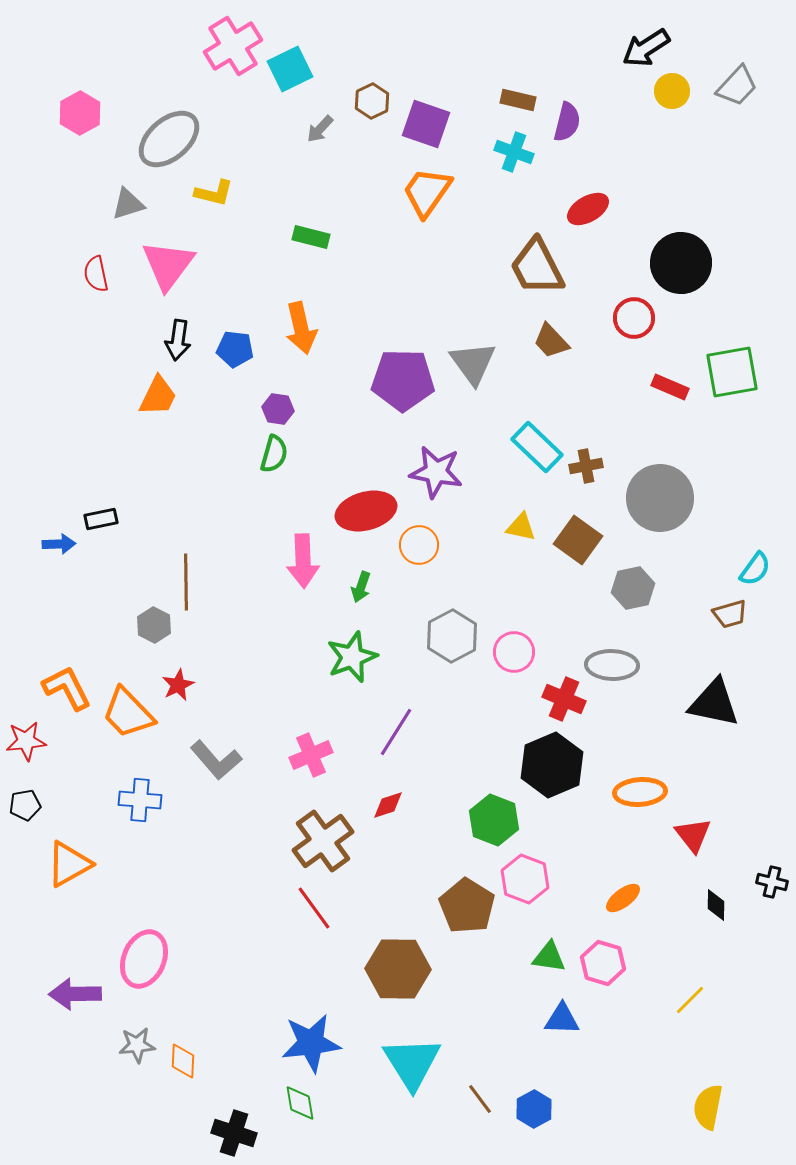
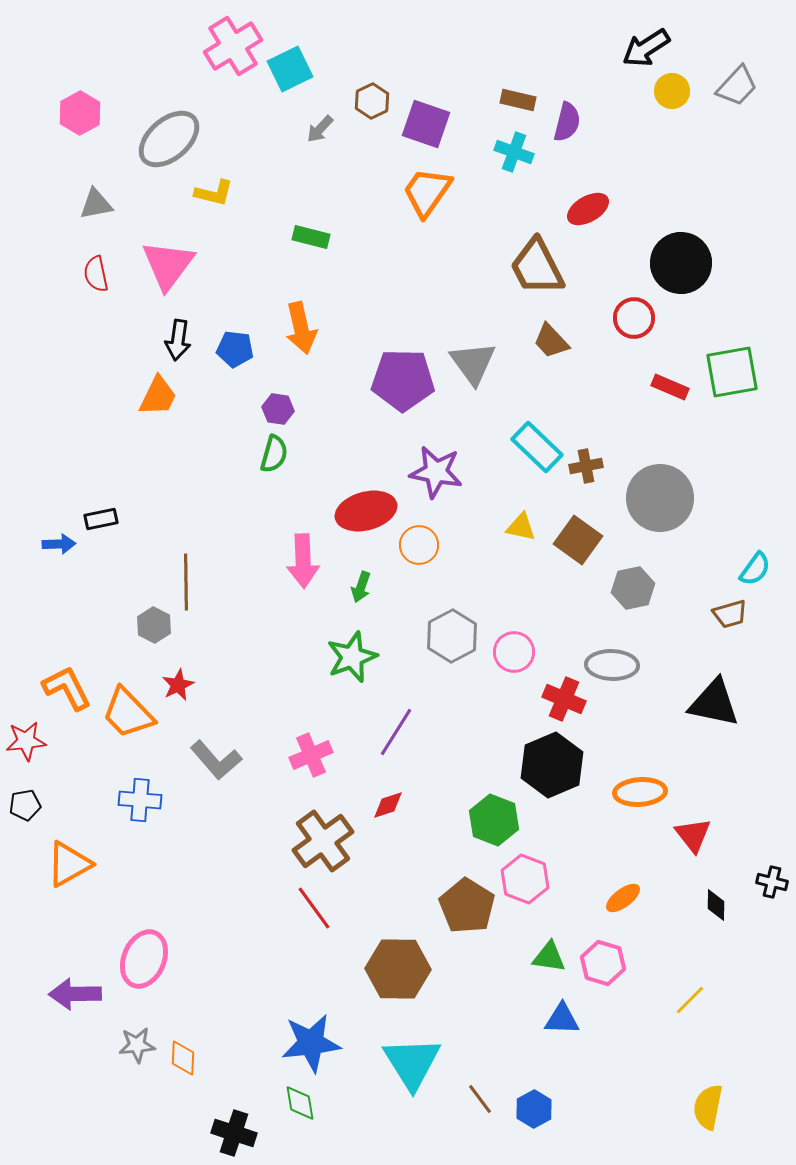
gray triangle at (128, 204): moved 32 px left; rotated 6 degrees clockwise
orange diamond at (183, 1061): moved 3 px up
